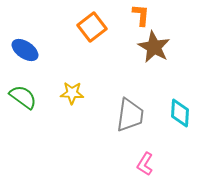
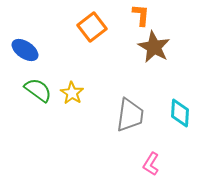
yellow star: rotated 30 degrees clockwise
green semicircle: moved 15 px right, 7 px up
pink L-shape: moved 6 px right
